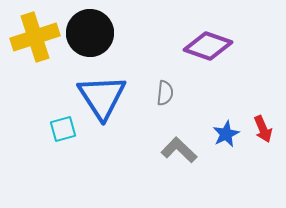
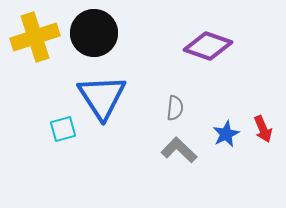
black circle: moved 4 px right
gray semicircle: moved 10 px right, 15 px down
